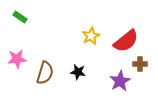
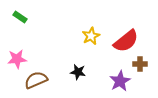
brown semicircle: moved 9 px left, 7 px down; rotated 130 degrees counterclockwise
